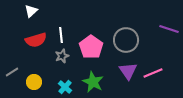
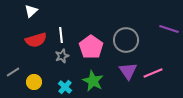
gray line: moved 1 px right
green star: moved 1 px up
